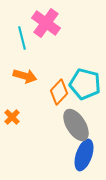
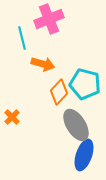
pink cross: moved 3 px right, 4 px up; rotated 32 degrees clockwise
orange arrow: moved 18 px right, 12 px up
